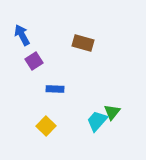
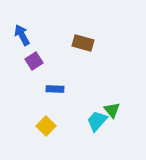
green triangle: moved 2 px up; rotated 18 degrees counterclockwise
